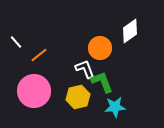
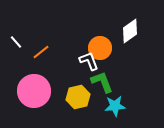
orange line: moved 2 px right, 3 px up
white L-shape: moved 4 px right, 8 px up
cyan star: moved 1 px up
